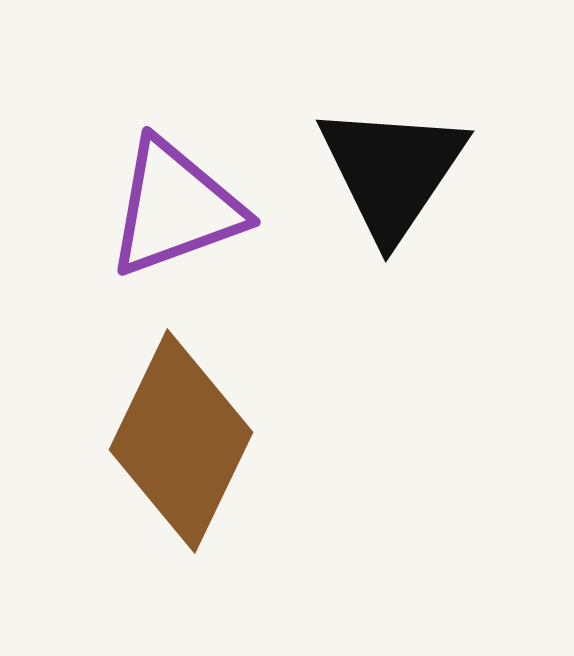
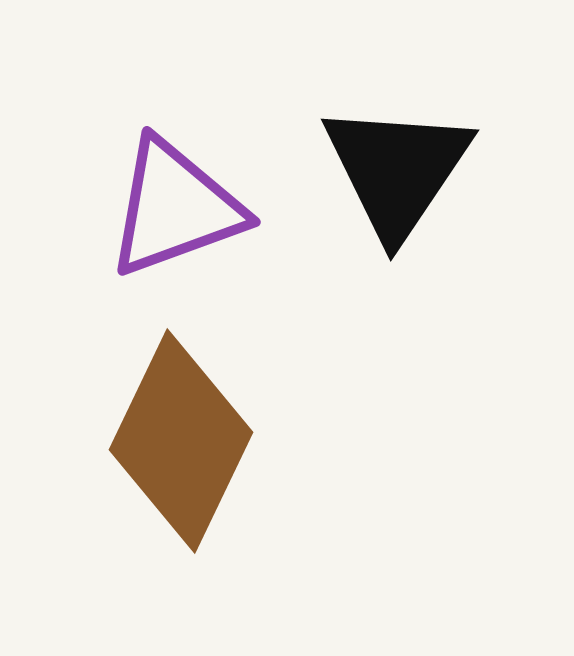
black triangle: moved 5 px right, 1 px up
